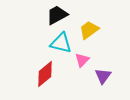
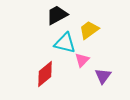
cyan triangle: moved 4 px right
